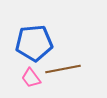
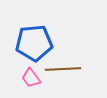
brown line: rotated 8 degrees clockwise
